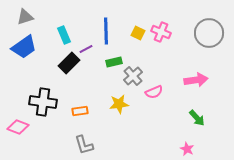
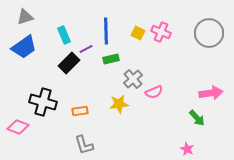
green rectangle: moved 3 px left, 3 px up
gray cross: moved 3 px down
pink arrow: moved 15 px right, 13 px down
black cross: rotated 8 degrees clockwise
